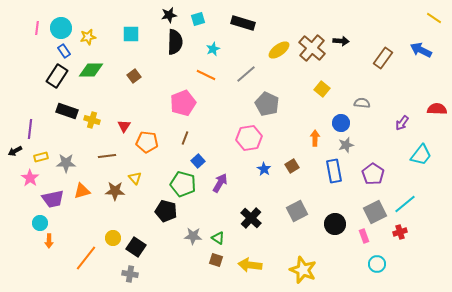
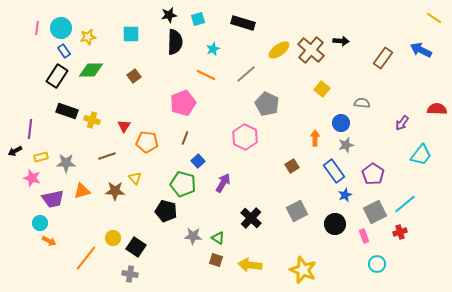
brown cross at (312, 48): moved 1 px left, 2 px down
pink hexagon at (249, 138): moved 4 px left, 1 px up; rotated 25 degrees counterclockwise
brown line at (107, 156): rotated 12 degrees counterclockwise
blue star at (264, 169): moved 81 px right, 26 px down; rotated 16 degrees clockwise
blue rectangle at (334, 171): rotated 25 degrees counterclockwise
pink star at (30, 178): moved 2 px right; rotated 18 degrees counterclockwise
purple arrow at (220, 183): moved 3 px right
orange arrow at (49, 241): rotated 64 degrees counterclockwise
